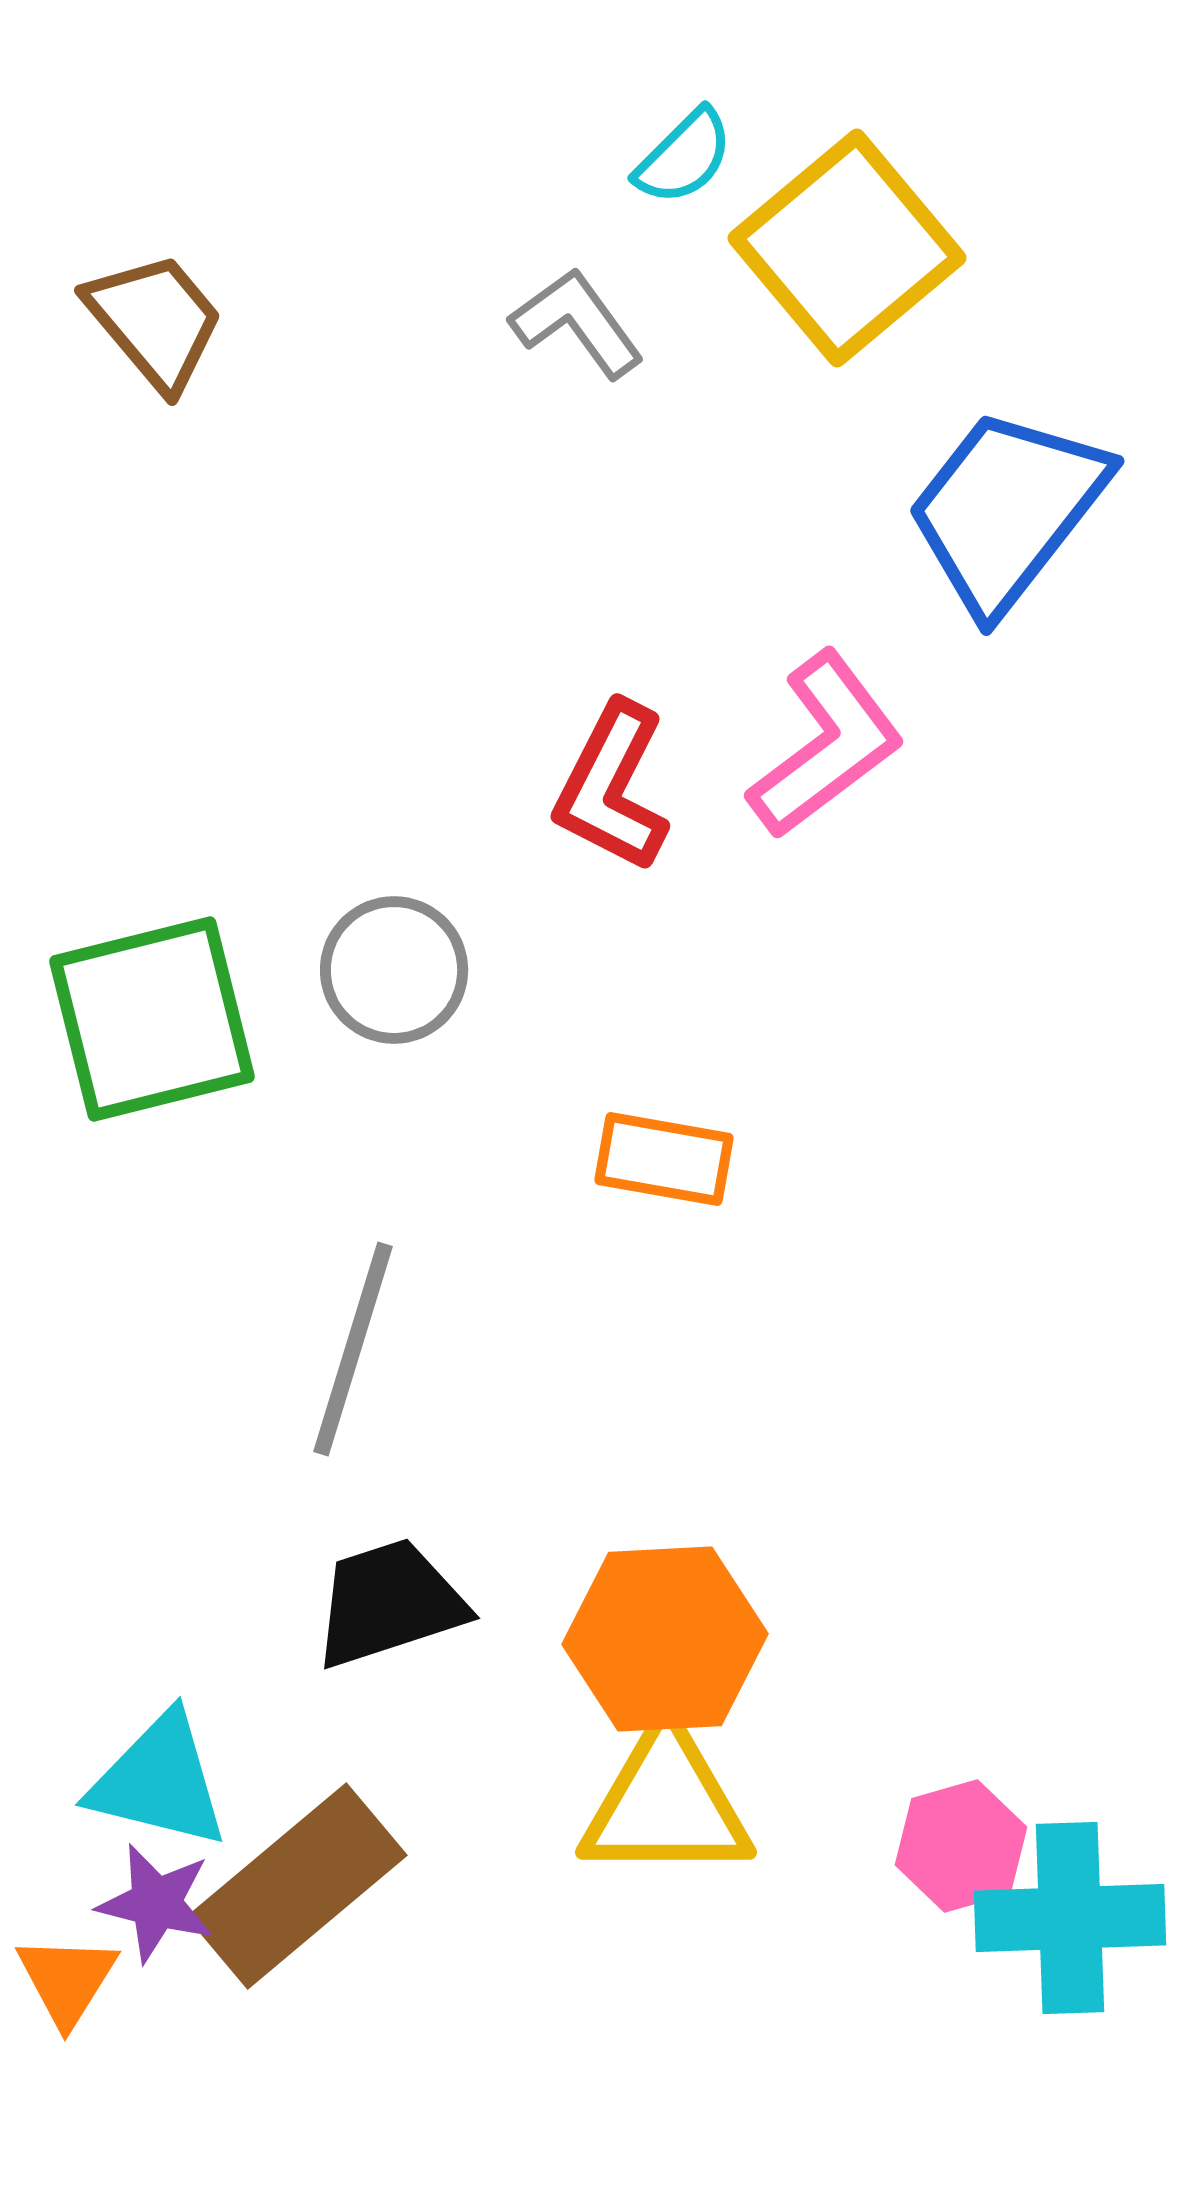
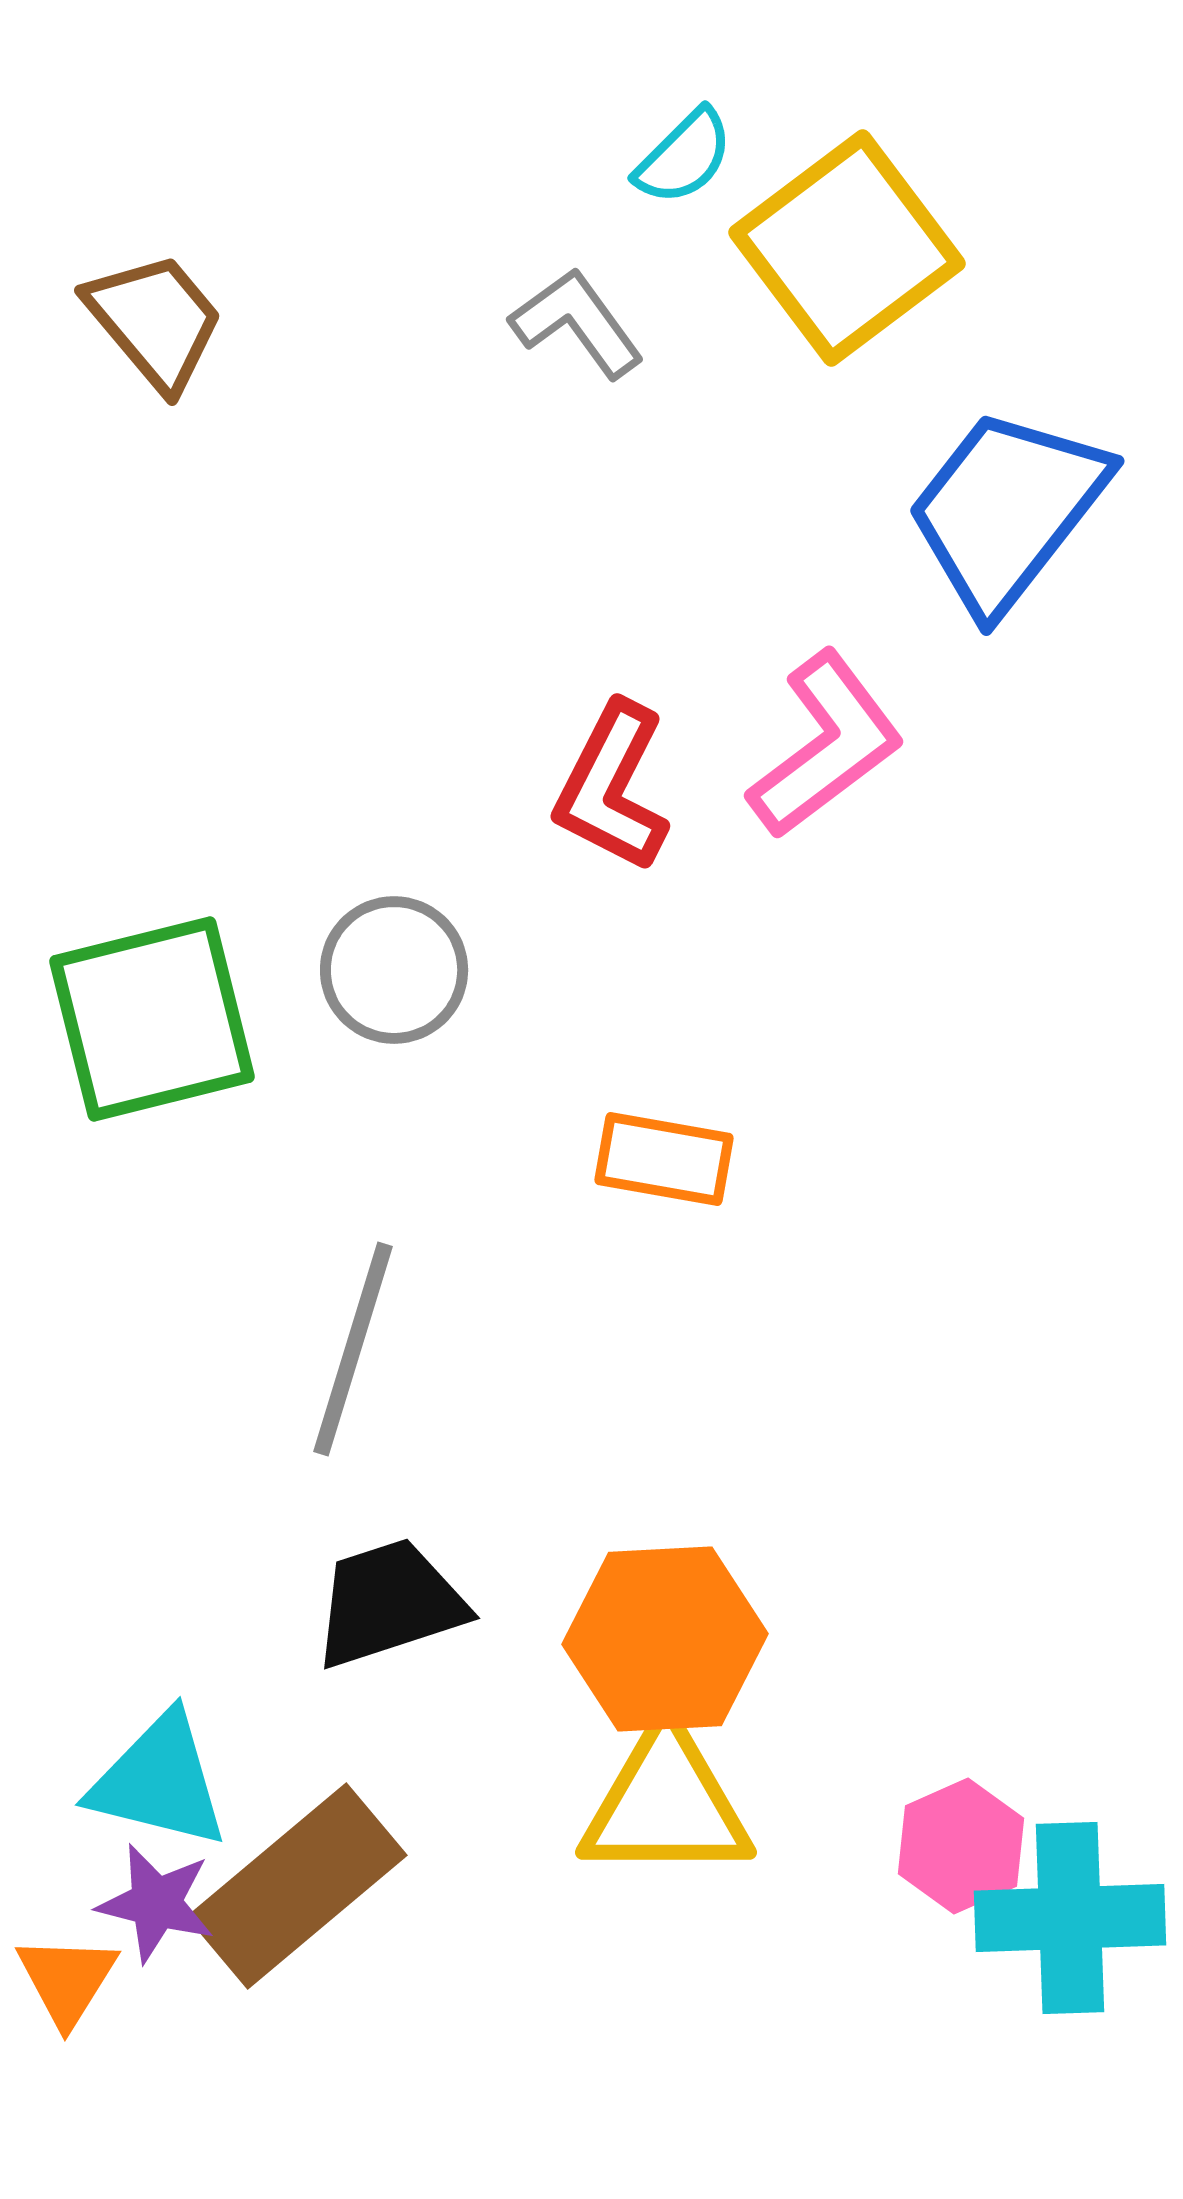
yellow square: rotated 3 degrees clockwise
pink hexagon: rotated 8 degrees counterclockwise
